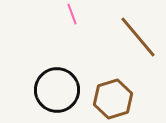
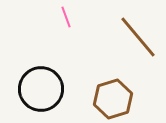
pink line: moved 6 px left, 3 px down
black circle: moved 16 px left, 1 px up
